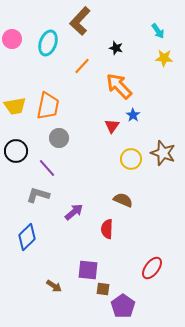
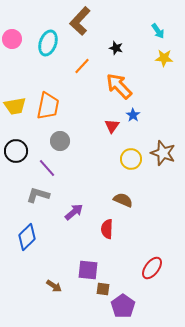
gray circle: moved 1 px right, 3 px down
